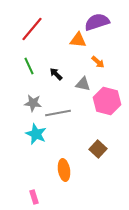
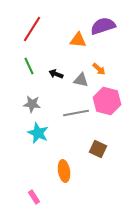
purple semicircle: moved 6 px right, 4 px down
red line: rotated 8 degrees counterclockwise
orange arrow: moved 1 px right, 7 px down
black arrow: rotated 24 degrees counterclockwise
gray triangle: moved 2 px left, 4 px up
gray star: moved 1 px left, 1 px down
gray line: moved 18 px right
cyan star: moved 2 px right, 1 px up
brown square: rotated 18 degrees counterclockwise
orange ellipse: moved 1 px down
pink rectangle: rotated 16 degrees counterclockwise
